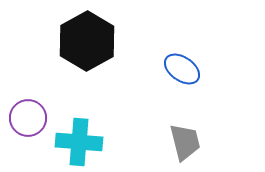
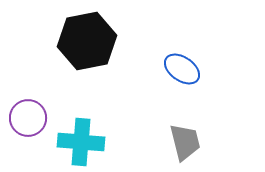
black hexagon: rotated 18 degrees clockwise
cyan cross: moved 2 px right
